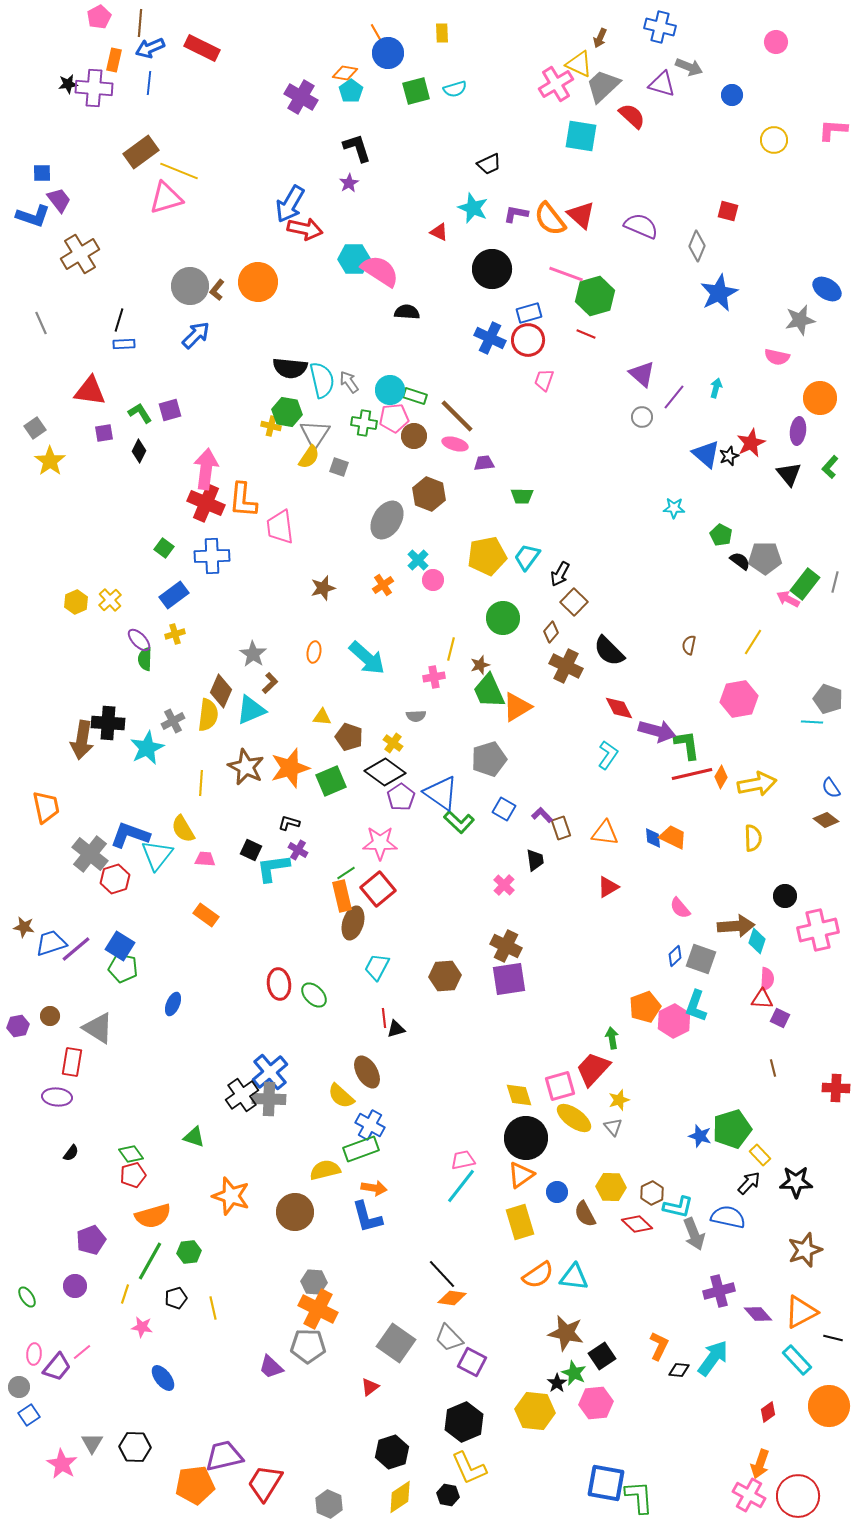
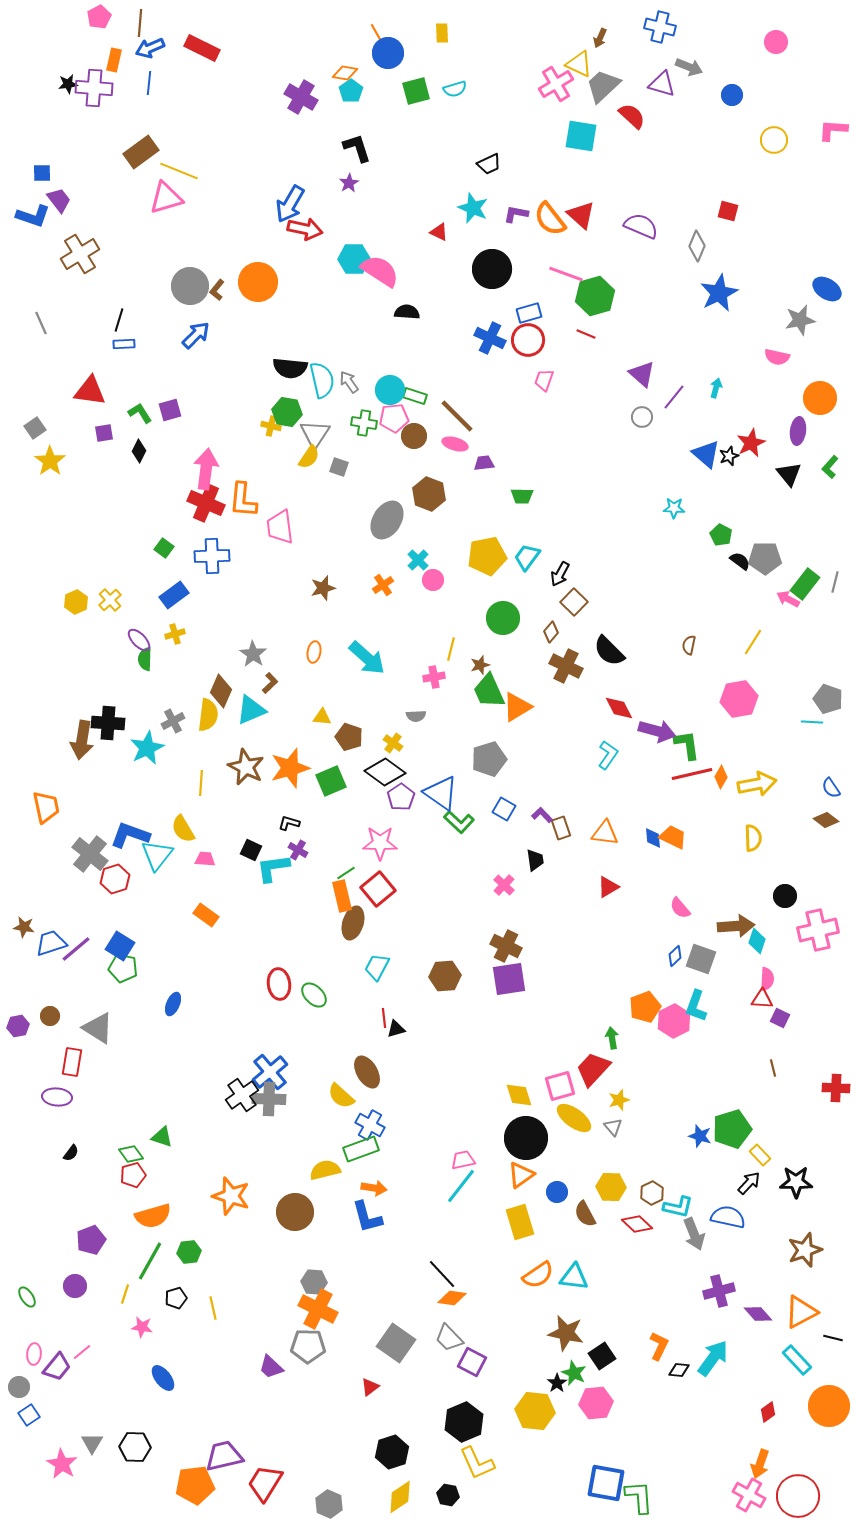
green triangle at (194, 1137): moved 32 px left
yellow L-shape at (469, 1468): moved 8 px right, 5 px up
